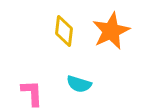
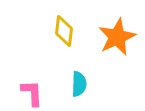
orange star: moved 6 px right, 6 px down
cyan semicircle: rotated 105 degrees counterclockwise
